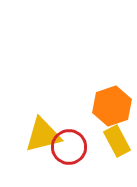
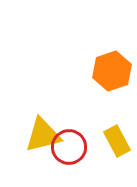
orange hexagon: moved 35 px up
